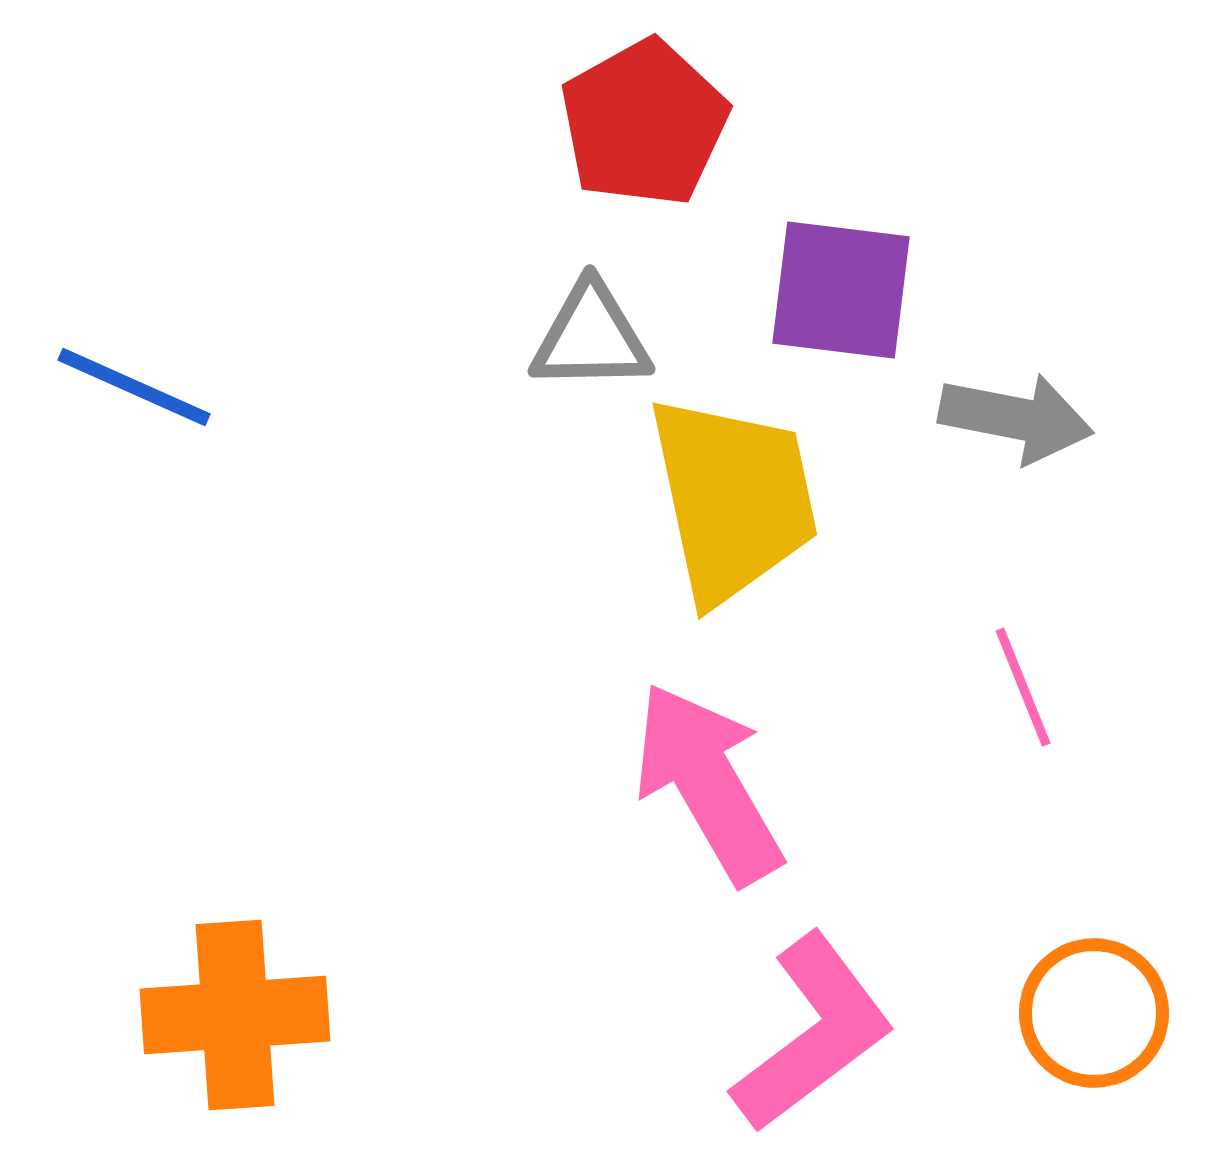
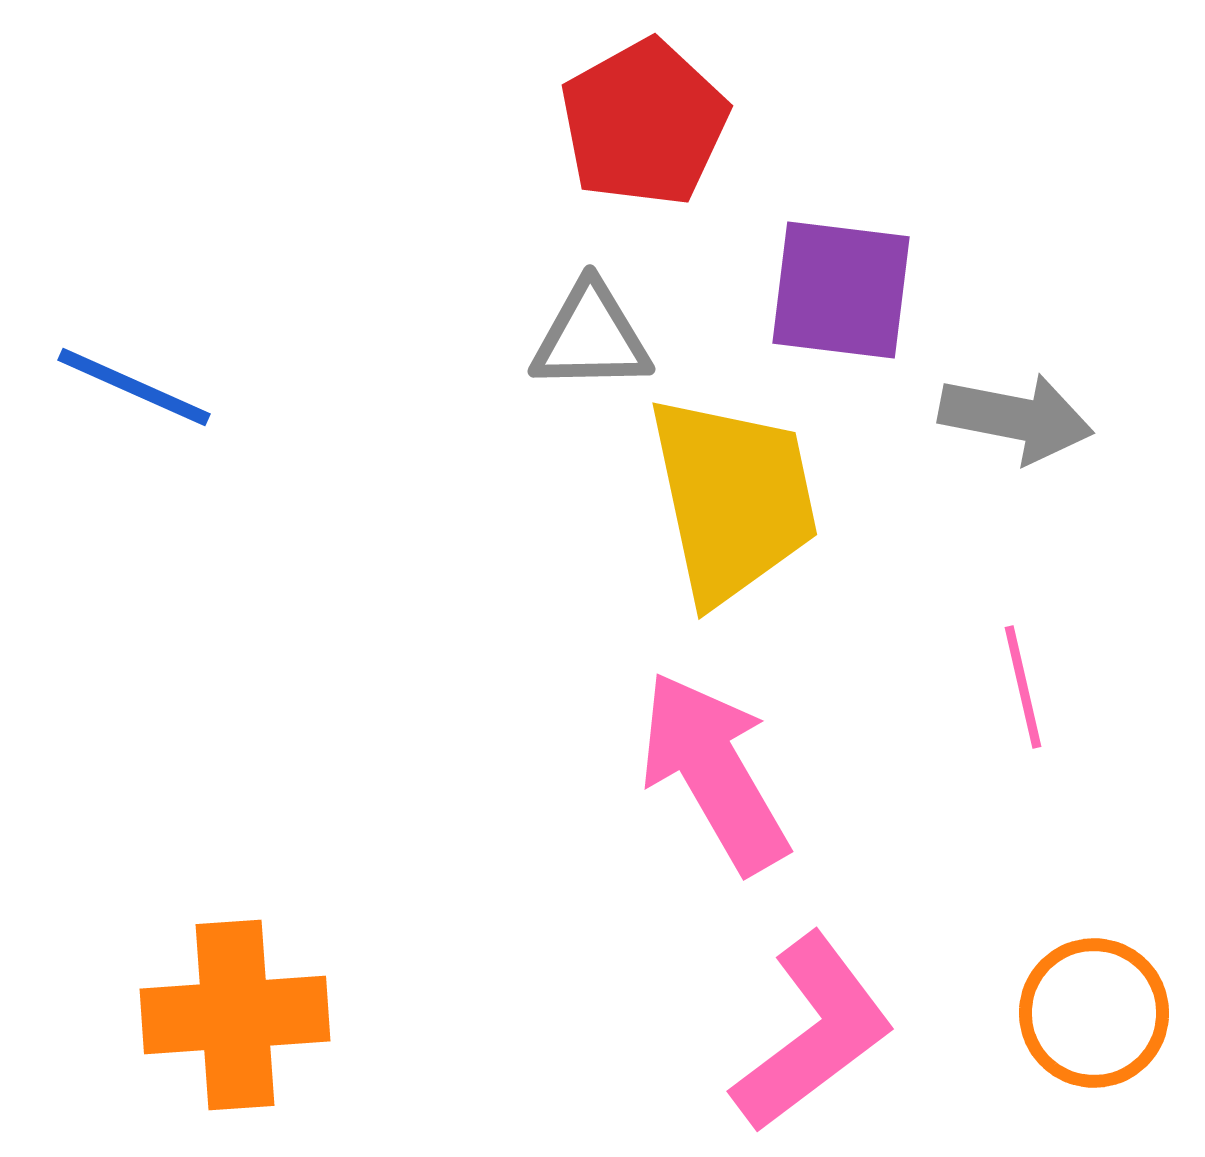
pink line: rotated 9 degrees clockwise
pink arrow: moved 6 px right, 11 px up
